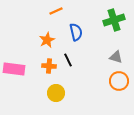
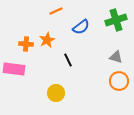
green cross: moved 2 px right
blue semicircle: moved 5 px right, 5 px up; rotated 66 degrees clockwise
orange cross: moved 23 px left, 22 px up
